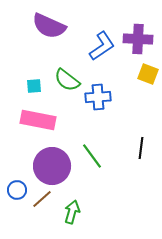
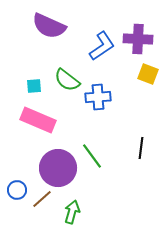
pink rectangle: rotated 12 degrees clockwise
purple circle: moved 6 px right, 2 px down
